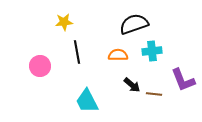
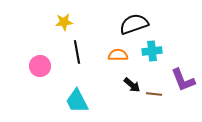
cyan trapezoid: moved 10 px left
